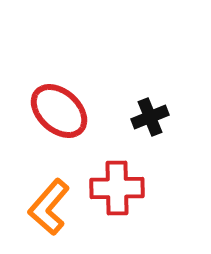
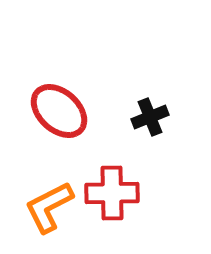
red cross: moved 5 px left, 5 px down
orange L-shape: rotated 22 degrees clockwise
